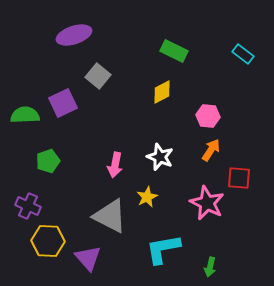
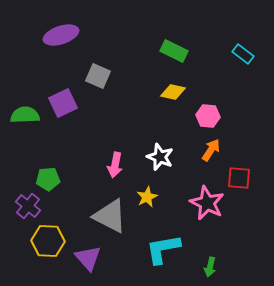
purple ellipse: moved 13 px left
gray square: rotated 15 degrees counterclockwise
yellow diamond: moved 11 px right; rotated 40 degrees clockwise
green pentagon: moved 18 px down; rotated 15 degrees clockwise
purple cross: rotated 15 degrees clockwise
